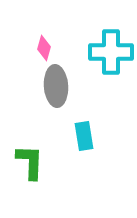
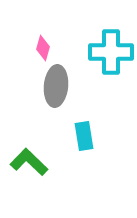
pink diamond: moved 1 px left
gray ellipse: rotated 9 degrees clockwise
green L-shape: moved 1 px left; rotated 48 degrees counterclockwise
